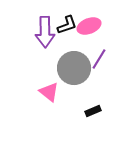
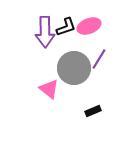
black L-shape: moved 1 px left, 2 px down
pink triangle: moved 3 px up
